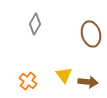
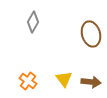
gray diamond: moved 2 px left, 2 px up
yellow triangle: moved 4 px down
brown arrow: moved 3 px right
